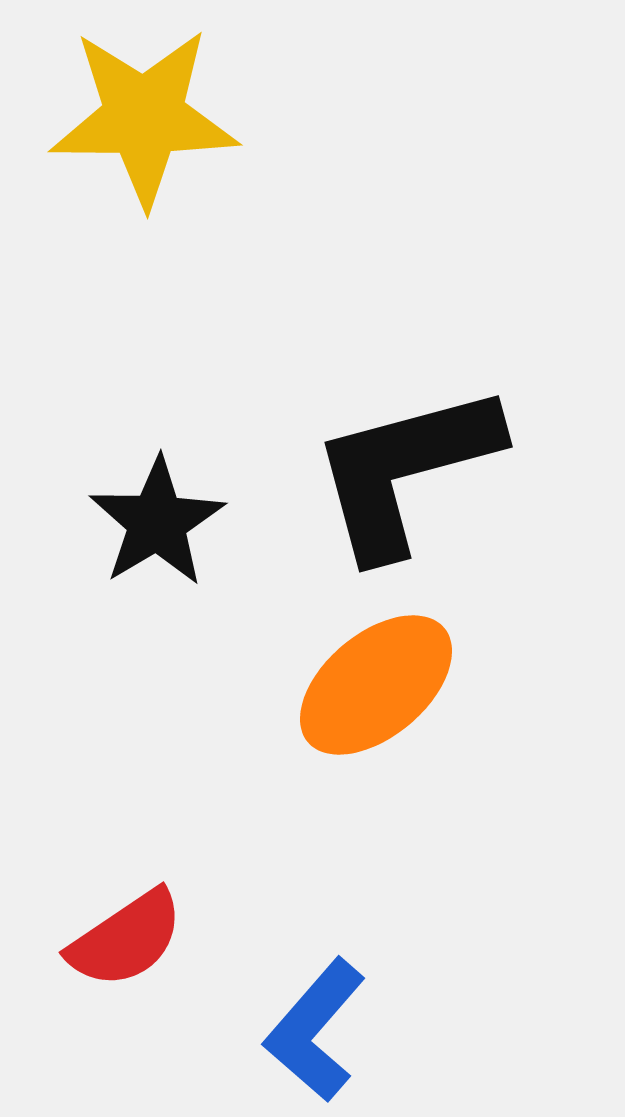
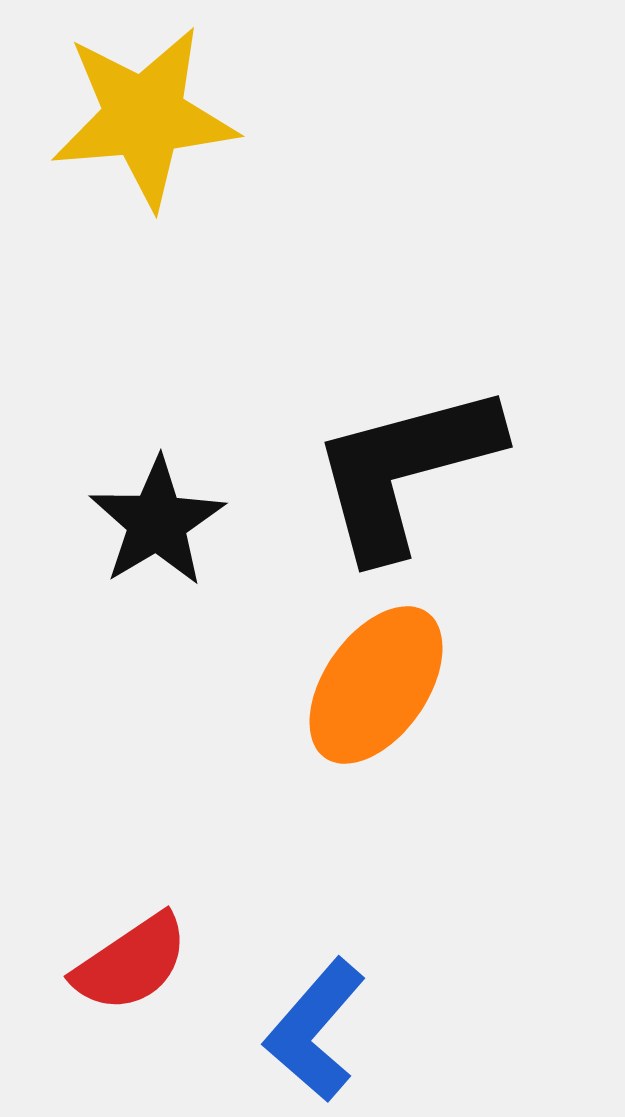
yellow star: rotated 5 degrees counterclockwise
orange ellipse: rotated 15 degrees counterclockwise
red semicircle: moved 5 px right, 24 px down
